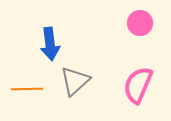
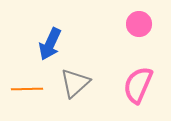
pink circle: moved 1 px left, 1 px down
blue arrow: rotated 32 degrees clockwise
gray triangle: moved 2 px down
